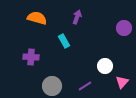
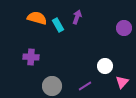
cyan rectangle: moved 6 px left, 16 px up
